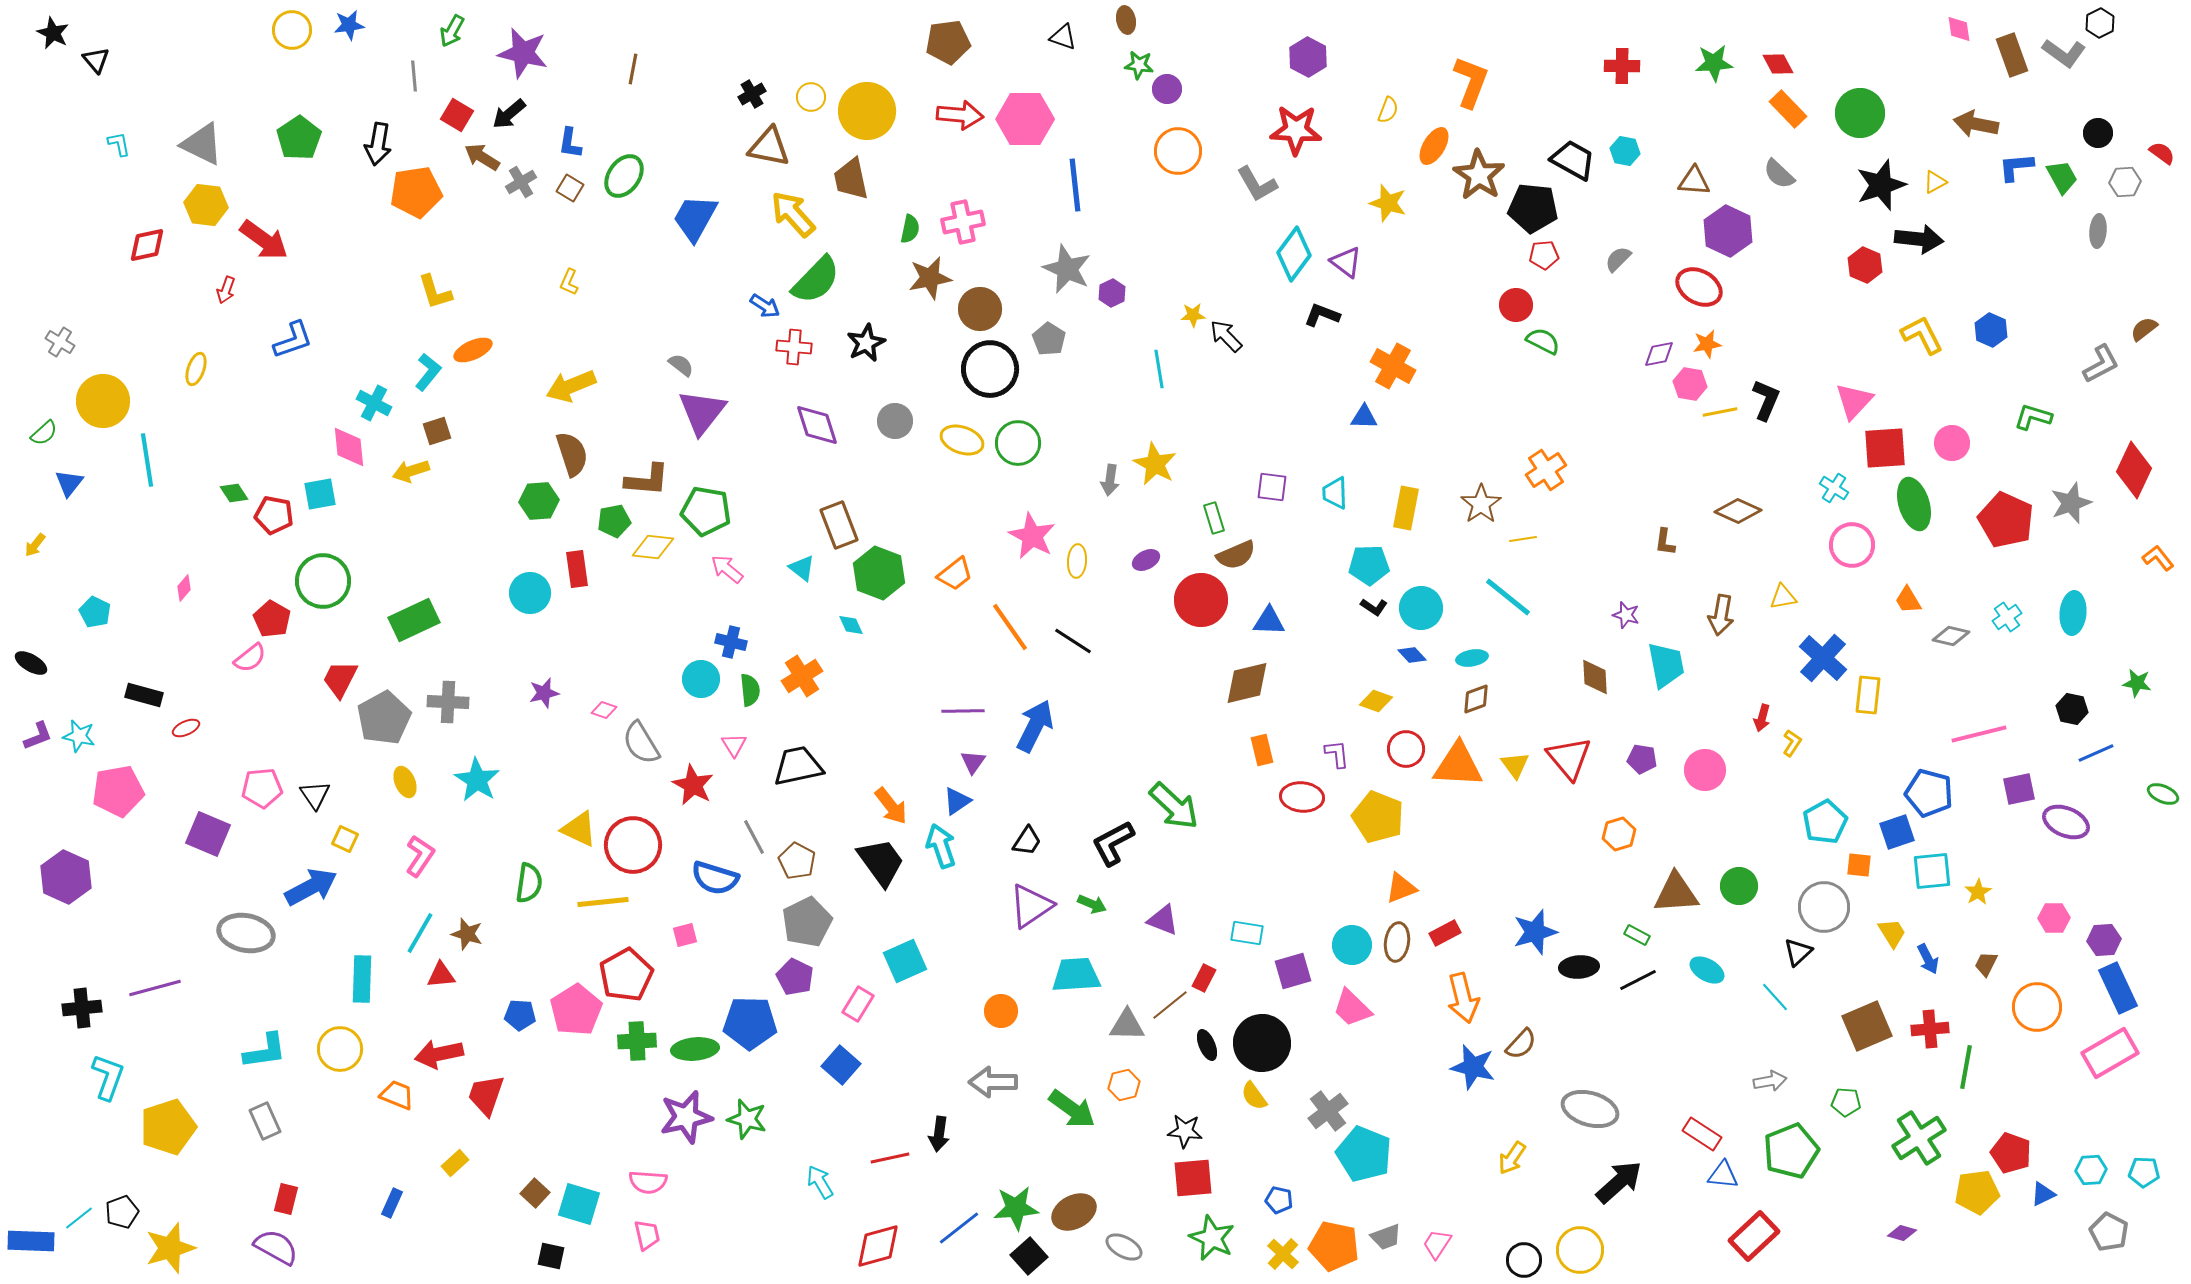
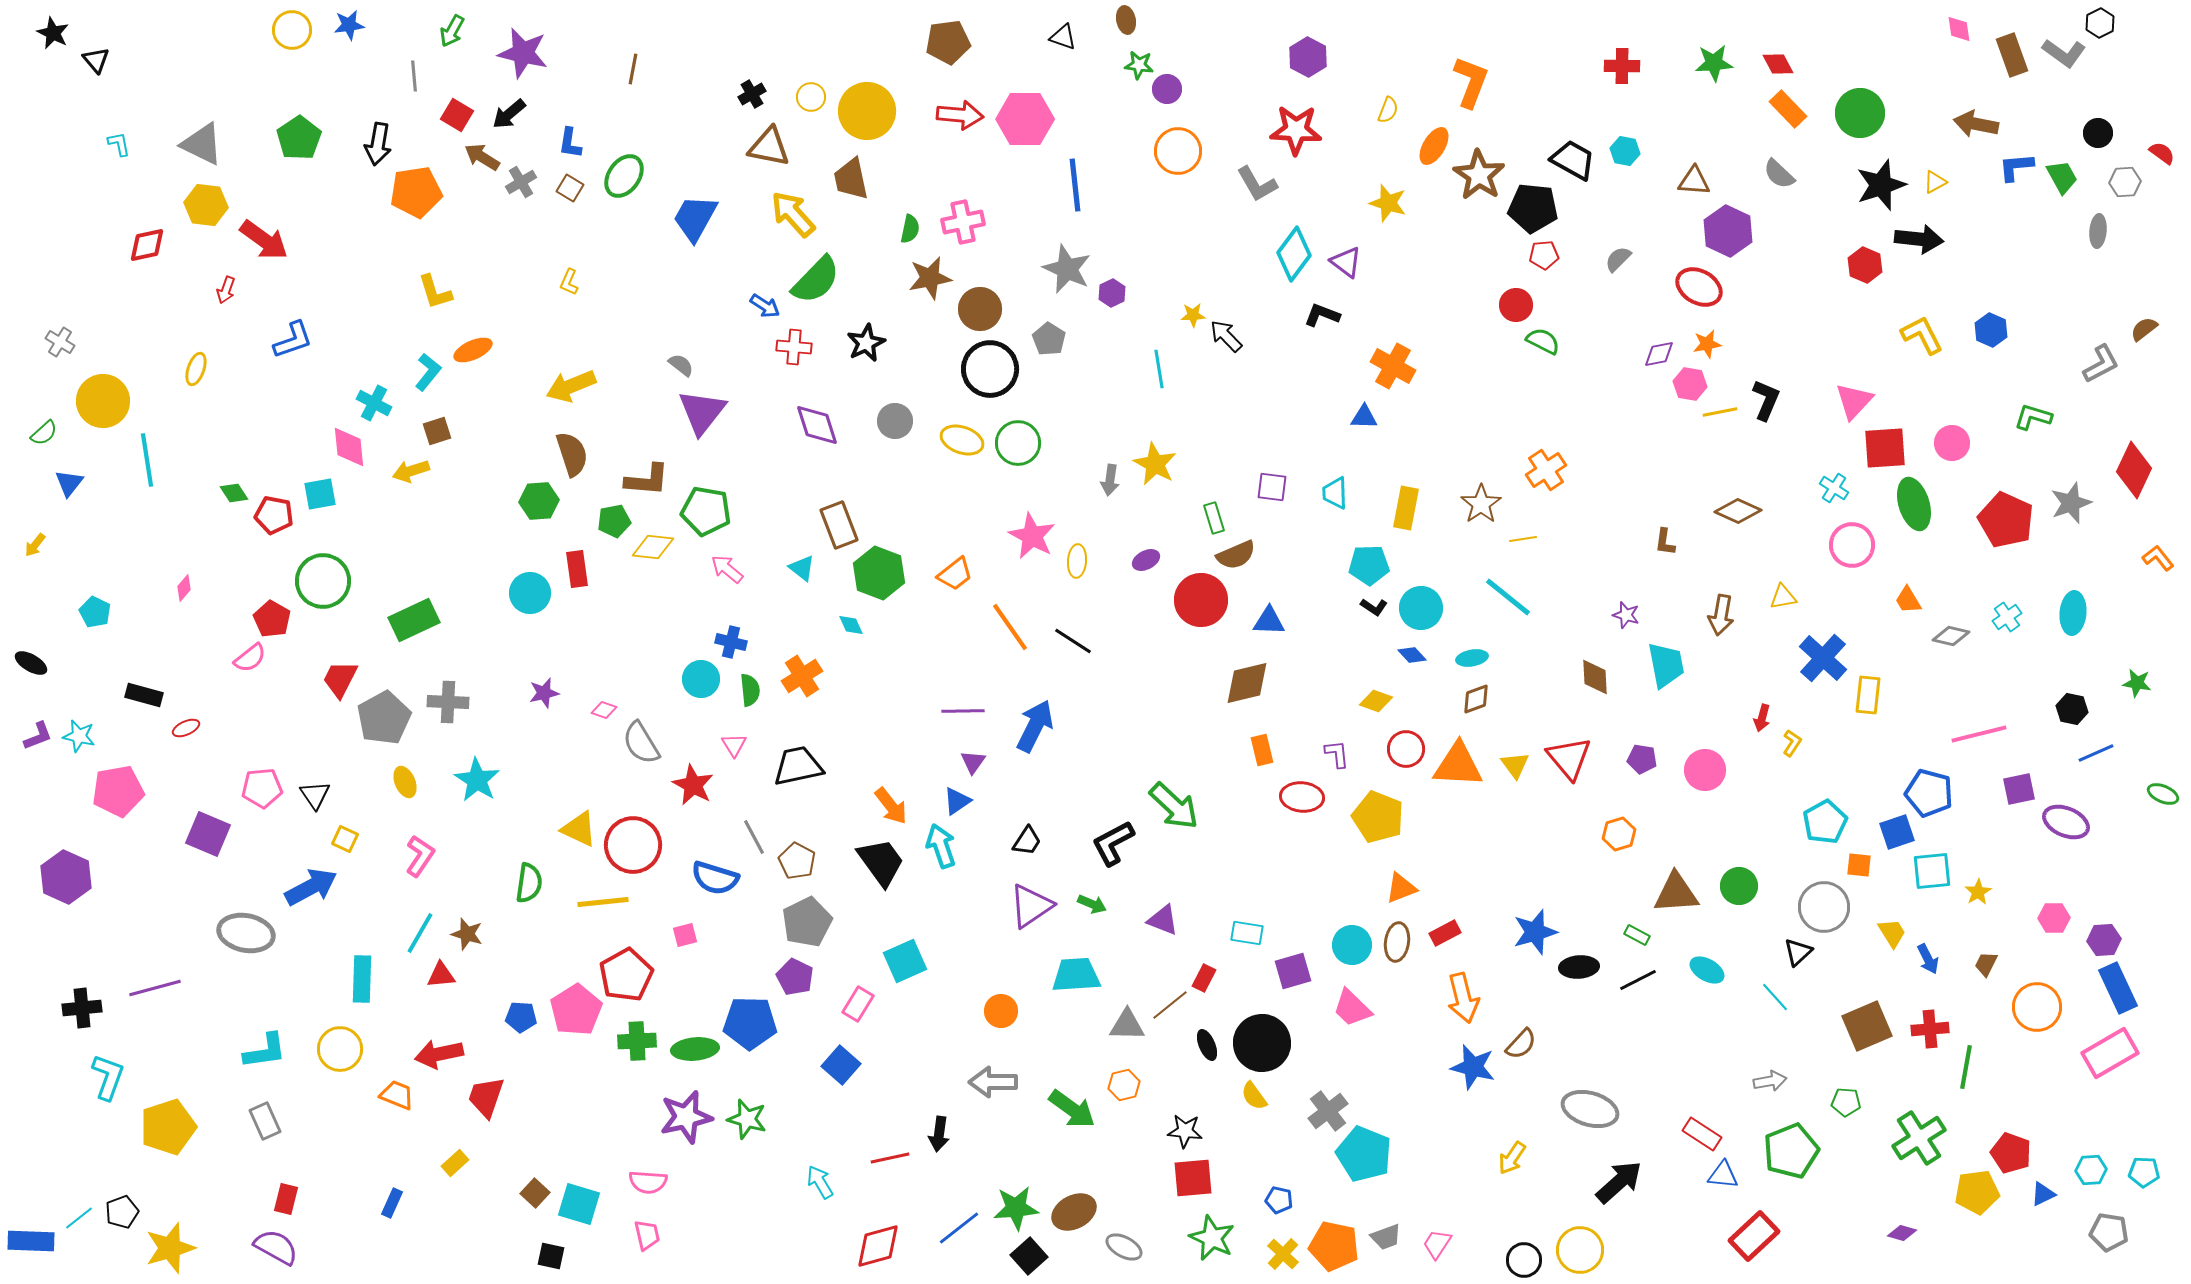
blue pentagon at (520, 1015): moved 1 px right, 2 px down
red trapezoid at (486, 1095): moved 2 px down
gray pentagon at (2109, 1232): rotated 18 degrees counterclockwise
